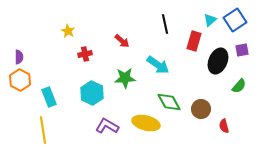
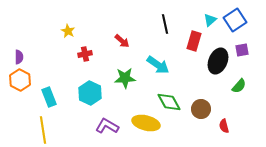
cyan hexagon: moved 2 px left
